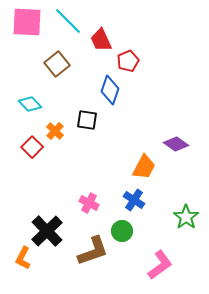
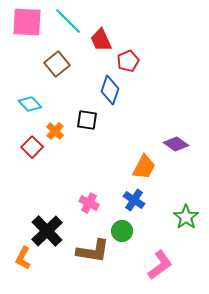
brown L-shape: rotated 28 degrees clockwise
